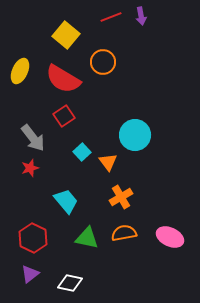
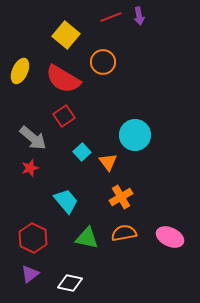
purple arrow: moved 2 px left
gray arrow: rotated 12 degrees counterclockwise
